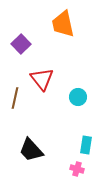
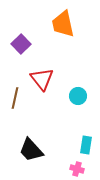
cyan circle: moved 1 px up
